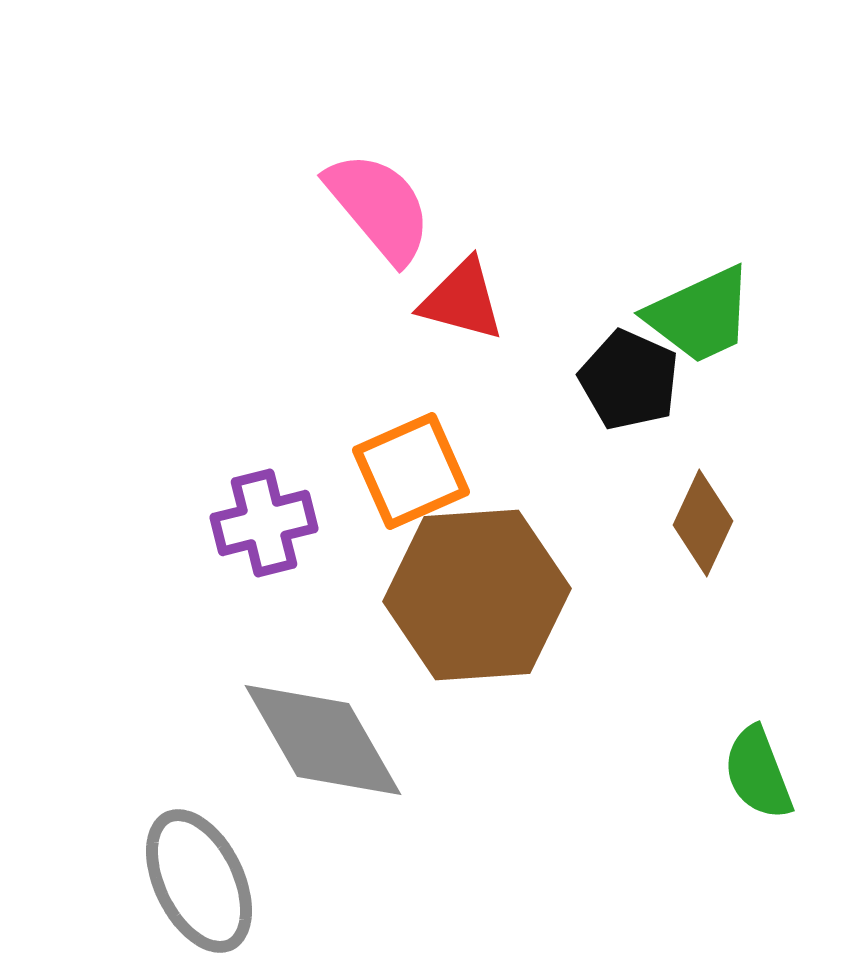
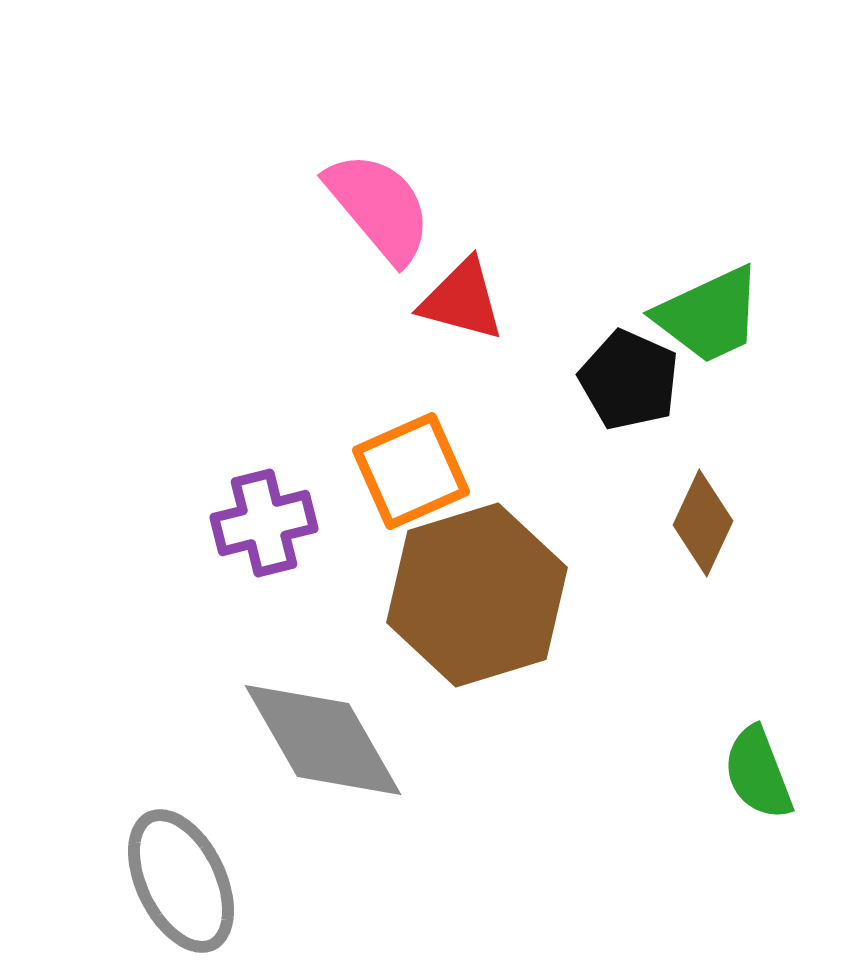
green trapezoid: moved 9 px right
brown hexagon: rotated 13 degrees counterclockwise
gray ellipse: moved 18 px left
